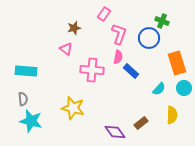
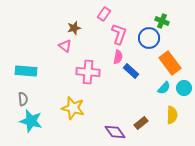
pink triangle: moved 1 px left, 3 px up
orange rectangle: moved 7 px left; rotated 20 degrees counterclockwise
pink cross: moved 4 px left, 2 px down
cyan semicircle: moved 5 px right, 1 px up
